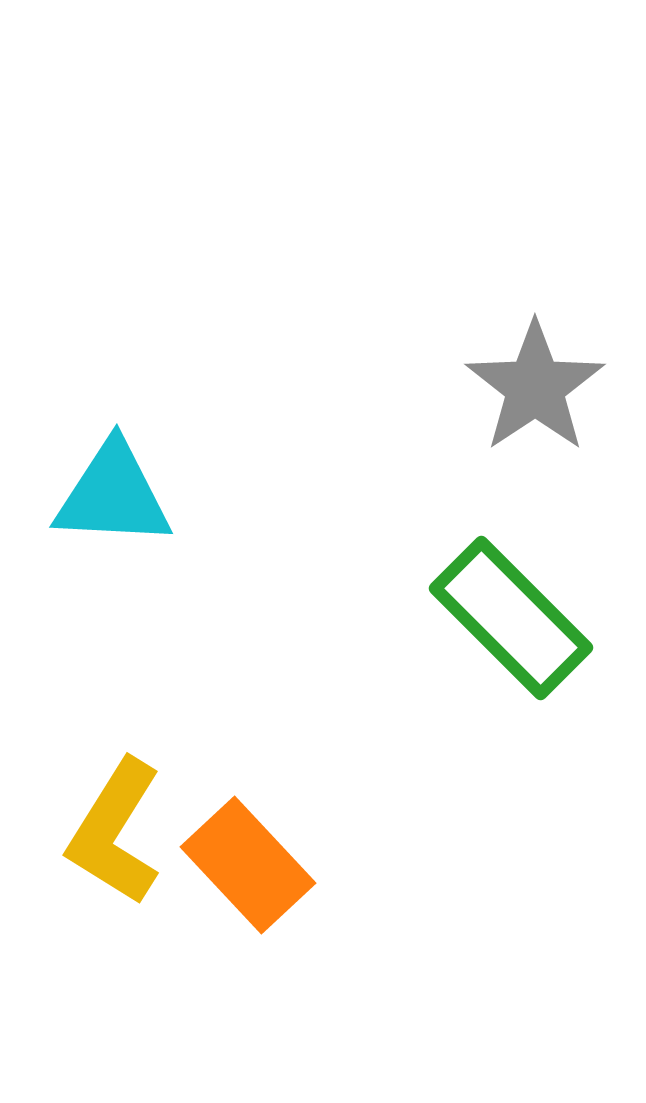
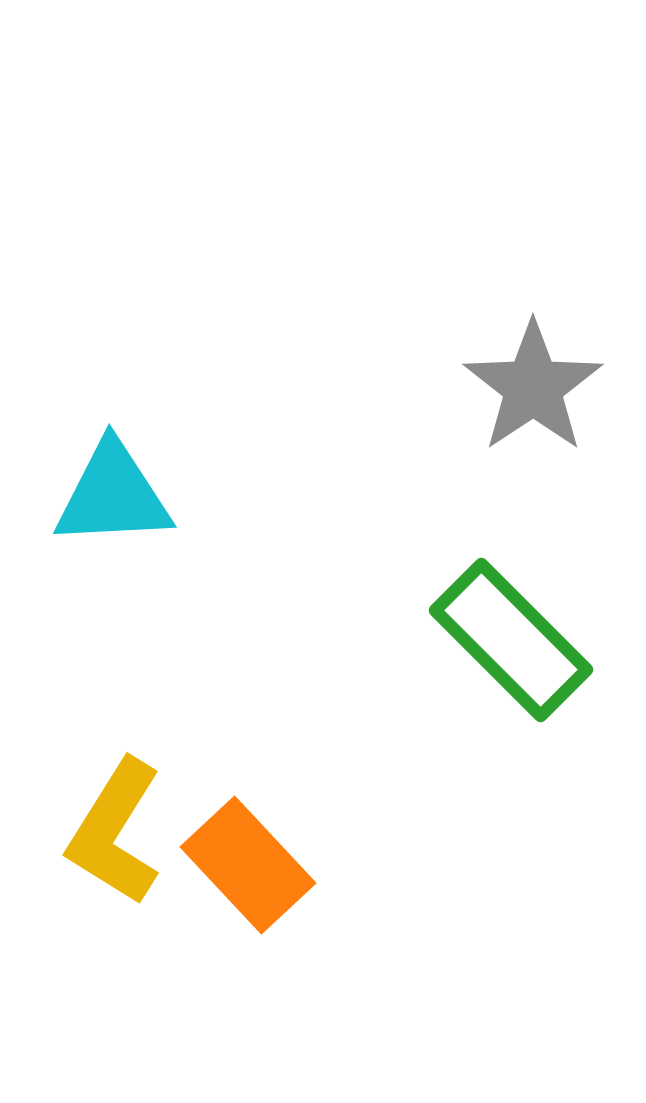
gray star: moved 2 px left
cyan triangle: rotated 6 degrees counterclockwise
green rectangle: moved 22 px down
